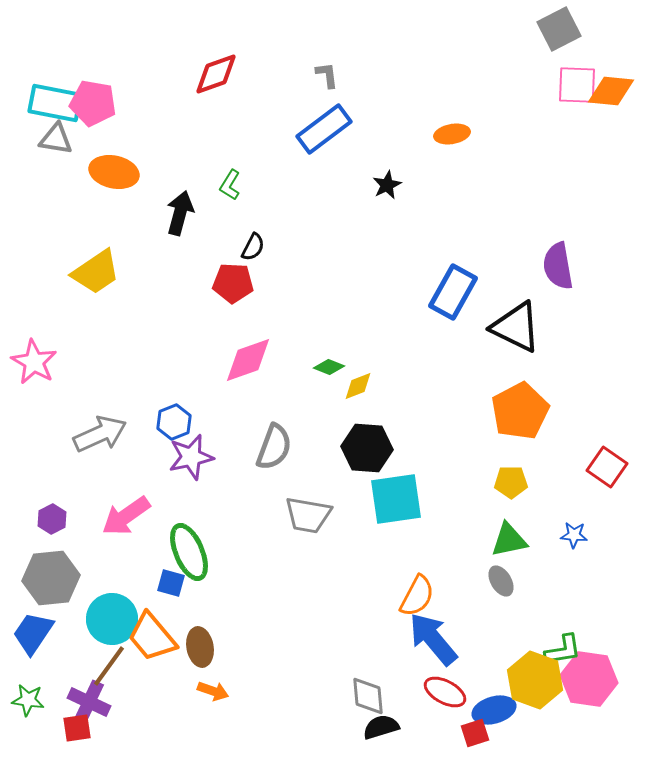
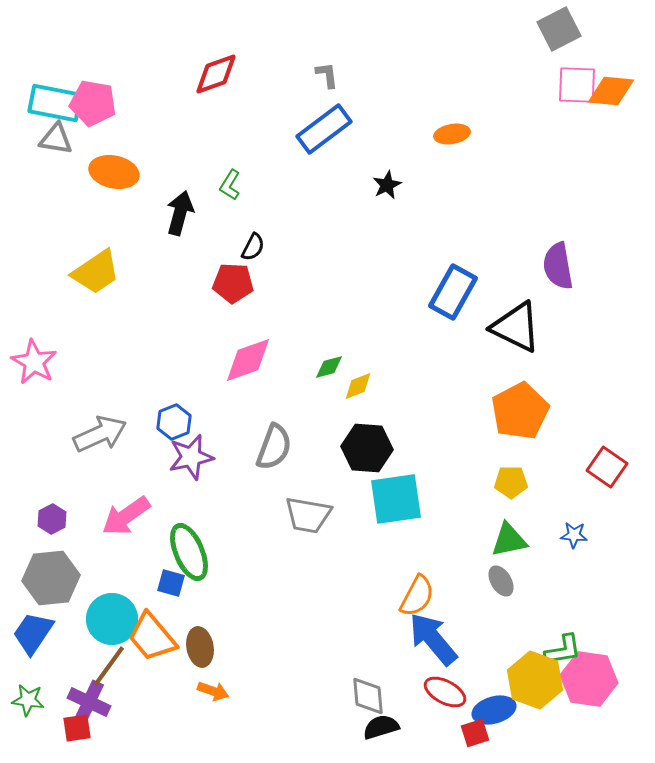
green diamond at (329, 367): rotated 36 degrees counterclockwise
